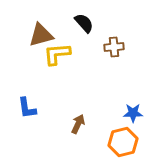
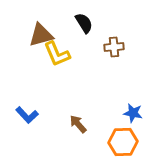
black semicircle: rotated 10 degrees clockwise
yellow L-shape: rotated 108 degrees counterclockwise
blue L-shape: moved 7 px down; rotated 35 degrees counterclockwise
blue star: rotated 12 degrees clockwise
brown arrow: rotated 66 degrees counterclockwise
orange hexagon: rotated 12 degrees clockwise
